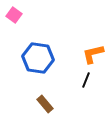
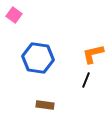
brown rectangle: moved 1 px down; rotated 42 degrees counterclockwise
